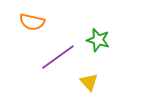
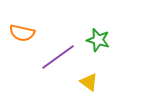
orange semicircle: moved 10 px left, 11 px down
yellow triangle: rotated 12 degrees counterclockwise
